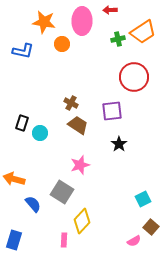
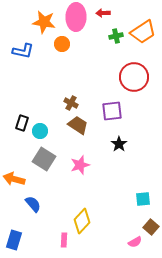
red arrow: moved 7 px left, 3 px down
pink ellipse: moved 6 px left, 4 px up
green cross: moved 2 px left, 3 px up
cyan circle: moved 2 px up
gray square: moved 18 px left, 33 px up
cyan square: rotated 21 degrees clockwise
pink semicircle: moved 1 px right, 1 px down
